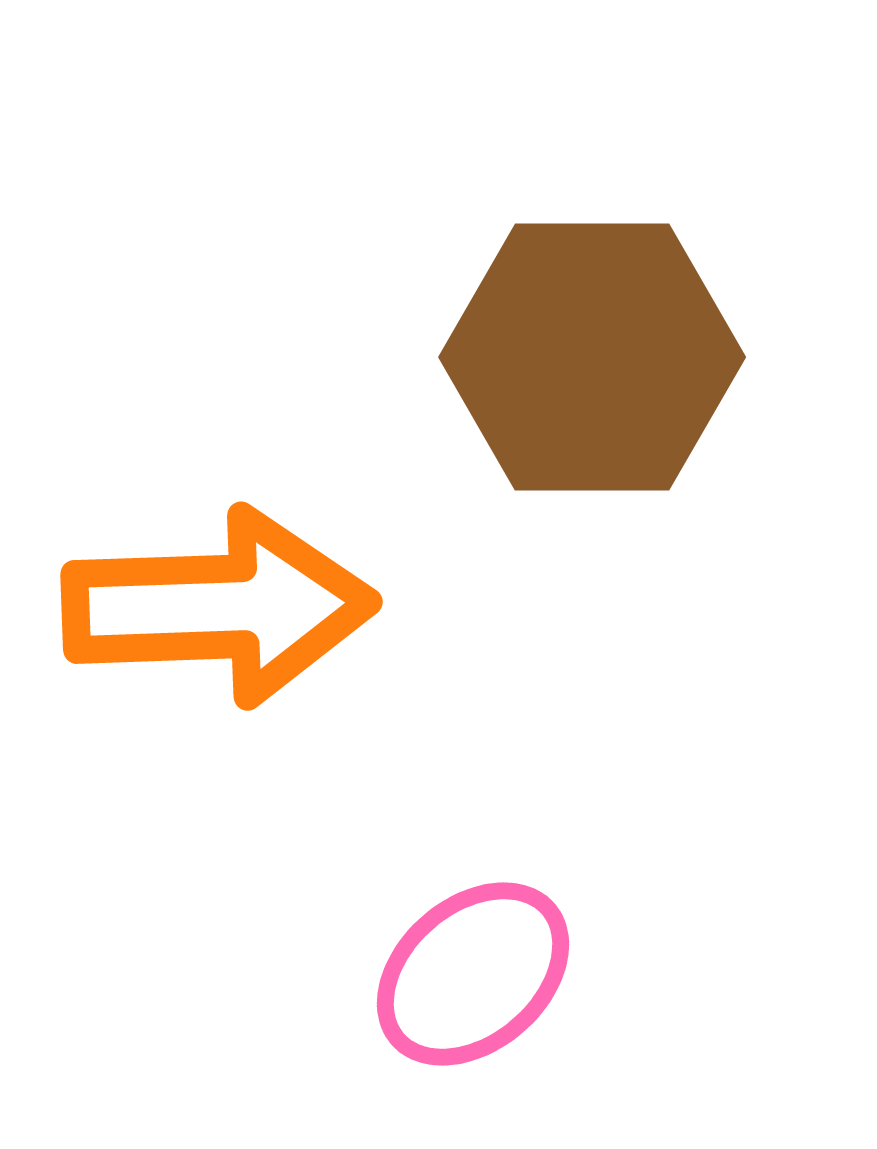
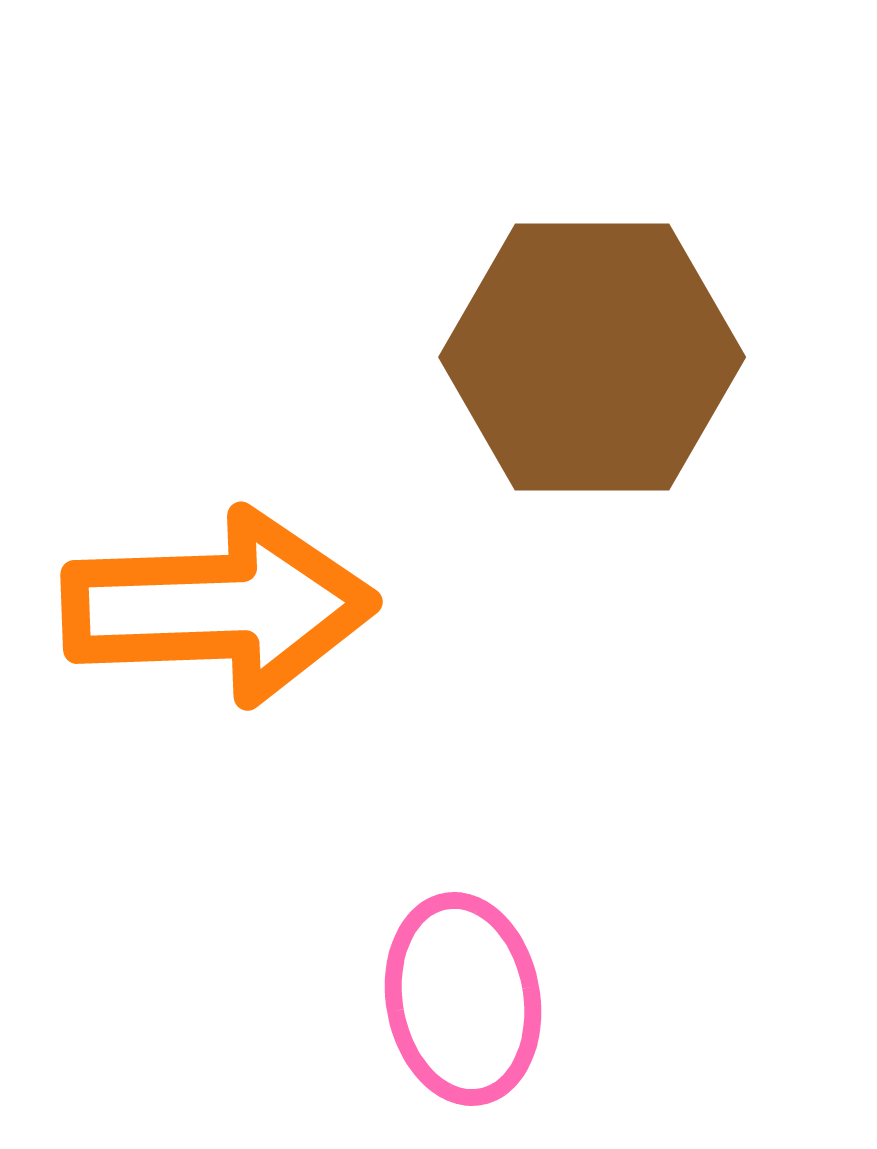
pink ellipse: moved 10 px left, 25 px down; rotated 59 degrees counterclockwise
